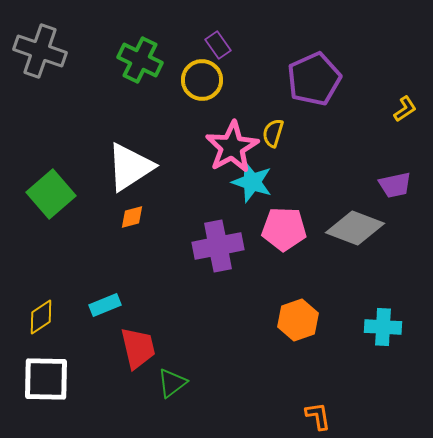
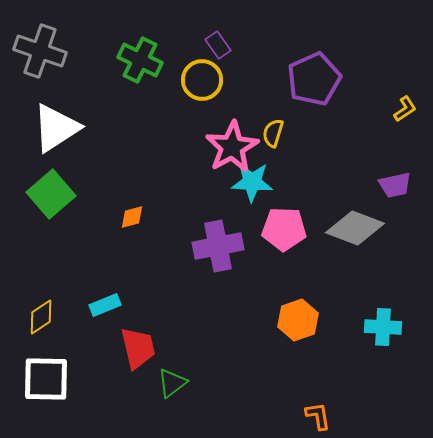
white triangle: moved 74 px left, 39 px up
cyan star: rotated 15 degrees counterclockwise
